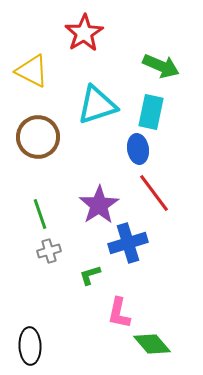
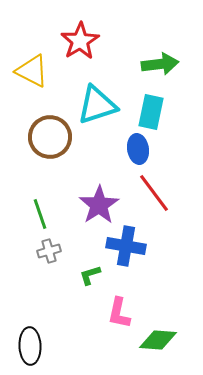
red star: moved 4 px left, 8 px down
green arrow: moved 1 px left, 2 px up; rotated 30 degrees counterclockwise
brown circle: moved 12 px right
blue cross: moved 2 px left, 3 px down; rotated 27 degrees clockwise
green diamond: moved 6 px right, 4 px up; rotated 45 degrees counterclockwise
